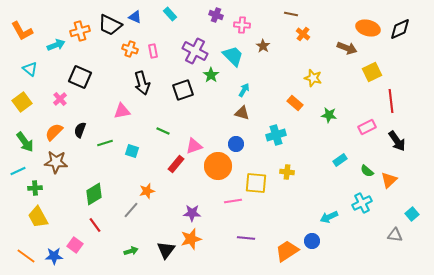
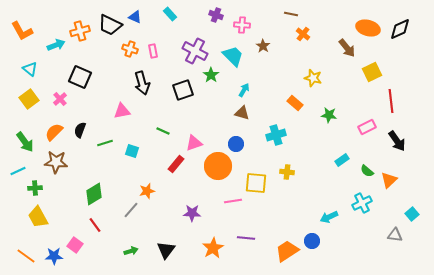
brown arrow at (347, 48): rotated 30 degrees clockwise
yellow square at (22, 102): moved 7 px right, 3 px up
pink triangle at (194, 146): moved 3 px up
cyan rectangle at (340, 160): moved 2 px right
orange star at (191, 239): moved 22 px right, 9 px down; rotated 15 degrees counterclockwise
